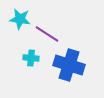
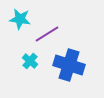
purple line: rotated 65 degrees counterclockwise
cyan cross: moved 1 px left, 3 px down; rotated 35 degrees clockwise
